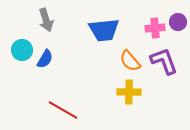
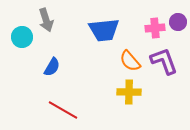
cyan circle: moved 13 px up
blue semicircle: moved 7 px right, 8 px down
